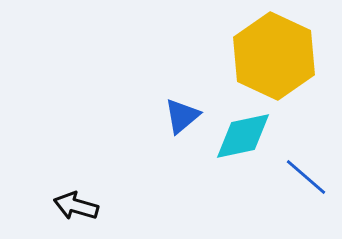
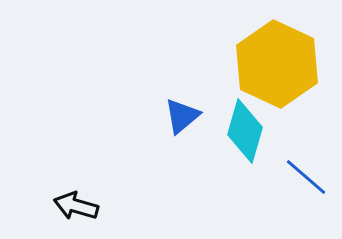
yellow hexagon: moved 3 px right, 8 px down
cyan diamond: moved 2 px right, 5 px up; rotated 62 degrees counterclockwise
